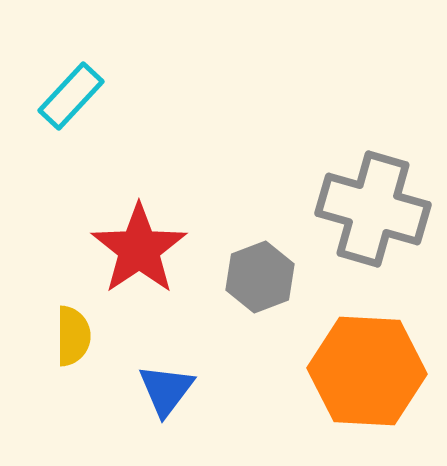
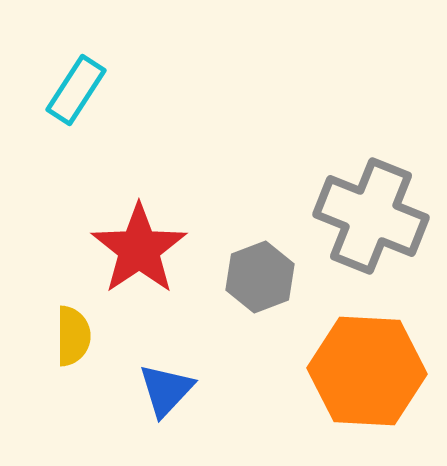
cyan rectangle: moved 5 px right, 6 px up; rotated 10 degrees counterclockwise
gray cross: moved 2 px left, 7 px down; rotated 6 degrees clockwise
blue triangle: rotated 6 degrees clockwise
